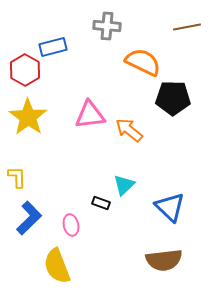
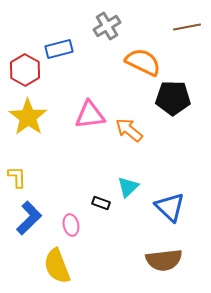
gray cross: rotated 36 degrees counterclockwise
blue rectangle: moved 6 px right, 2 px down
cyan triangle: moved 4 px right, 2 px down
